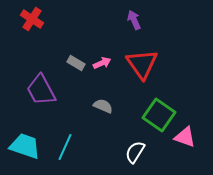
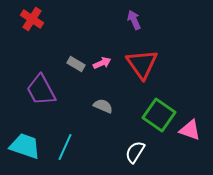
gray rectangle: moved 1 px down
pink triangle: moved 5 px right, 7 px up
